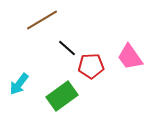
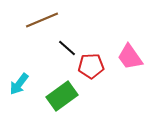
brown line: rotated 8 degrees clockwise
